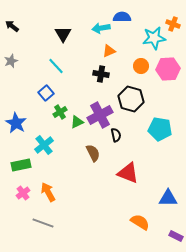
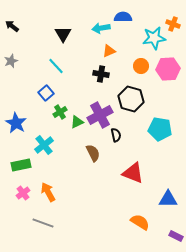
blue semicircle: moved 1 px right
red triangle: moved 5 px right
blue triangle: moved 1 px down
